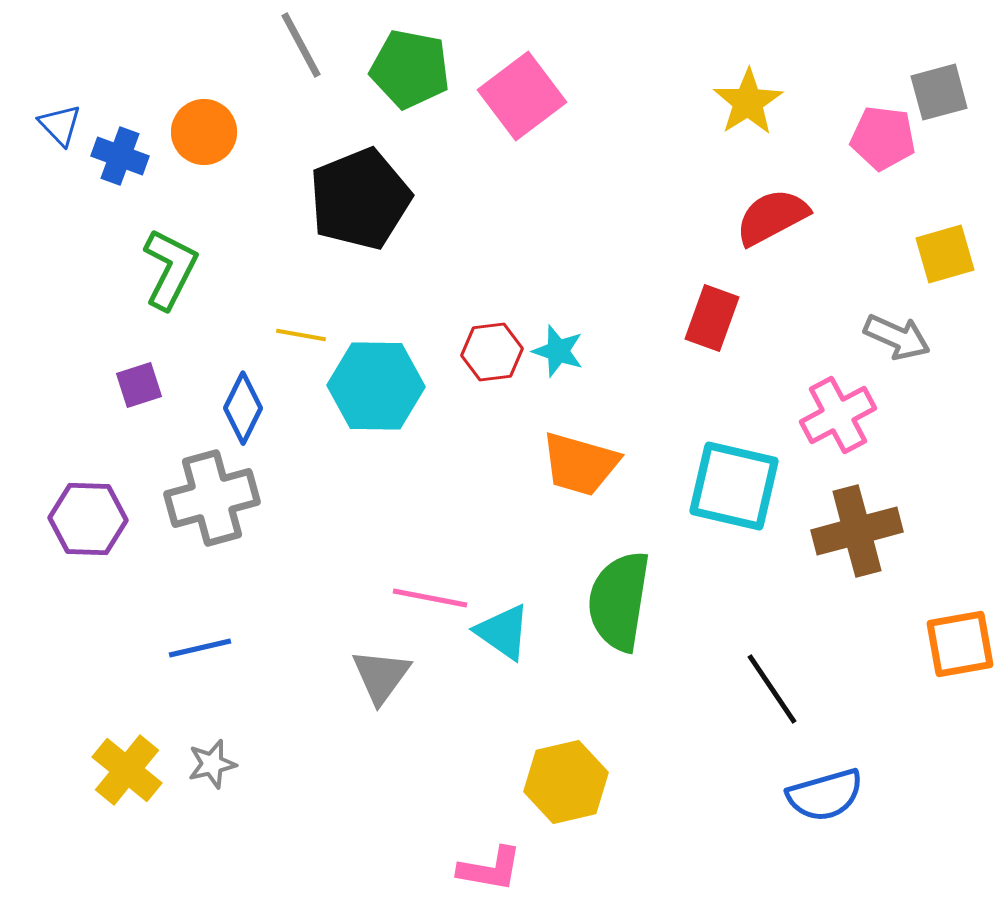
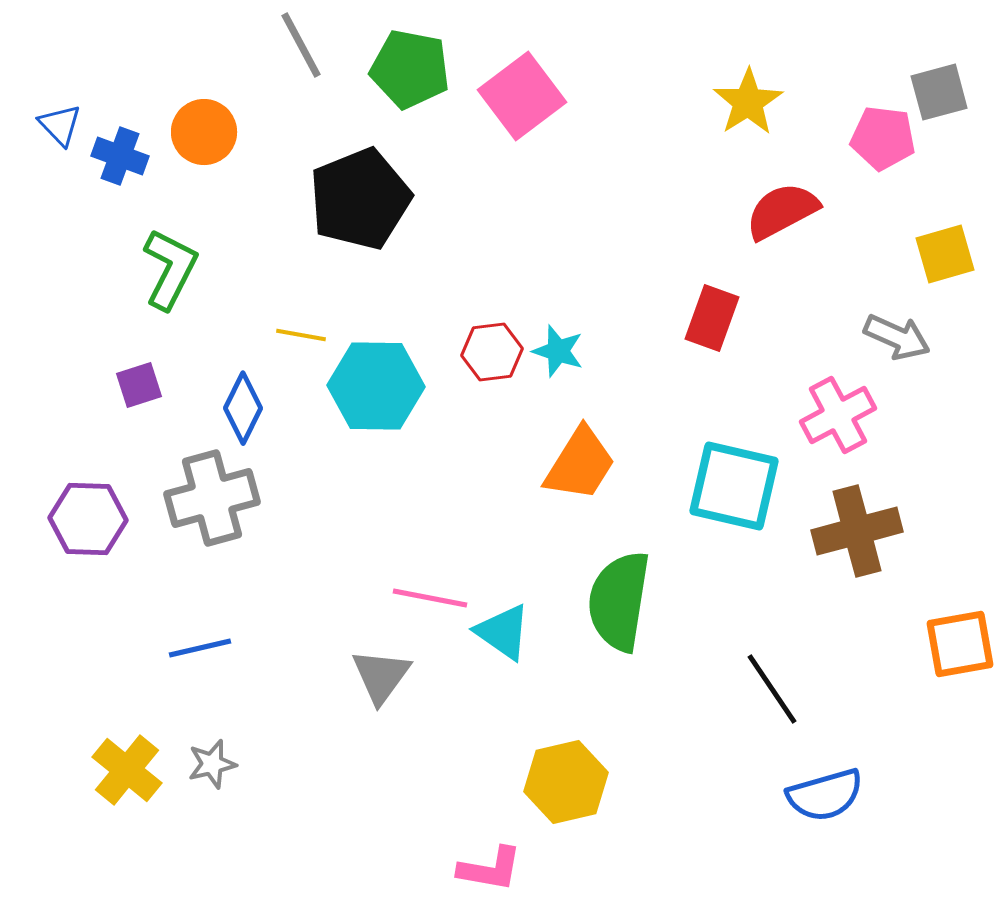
red semicircle: moved 10 px right, 6 px up
orange trapezoid: rotated 74 degrees counterclockwise
